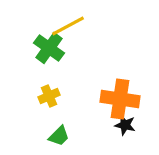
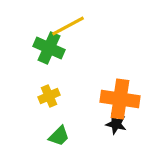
green cross: rotated 12 degrees counterclockwise
black star: moved 9 px left, 1 px up
